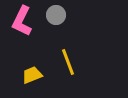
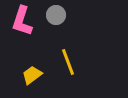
pink L-shape: rotated 8 degrees counterclockwise
yellow trapezoid: rotated 15 degrees counterclockwise
